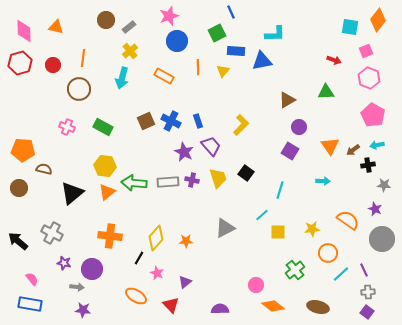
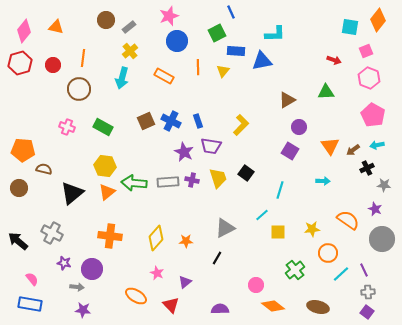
pink diamond at (24, 31): rotated 40 degrees clockwise
purple trapezoid at (211, 146): rotated 140 degrees clockwise
black cross at (368, 165): moved 1 px left, 3 px down; rotated 16 degrees counterclockwise
black line at (139, 258): moved 78 px right
